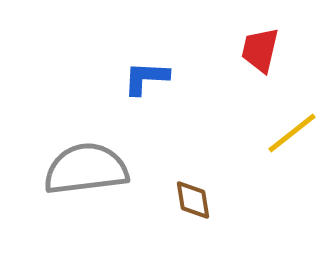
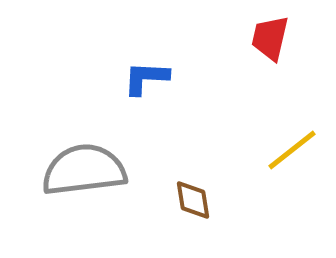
red trapezoid: moved 10 px right, 12 px up
yellow line: moved 17 px down
gray semicircle: moved 2 px left, 1 px down
